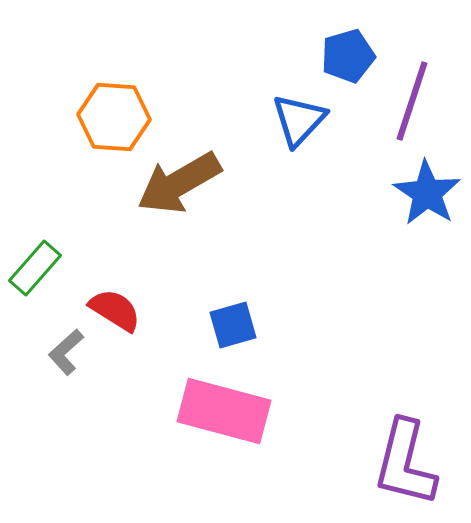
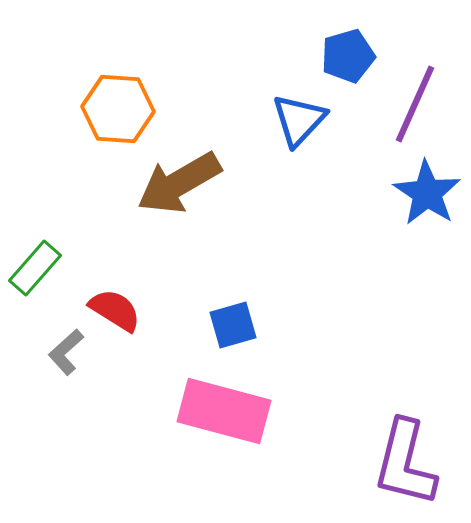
purple line: moved 3 px right, 3 px down; rotated 6 degrees clockwise
orange hexagon: moved 4 px right, 8 px up
